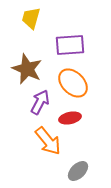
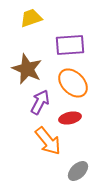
yellow trapezoid: rotated 55 degrees clockwise
